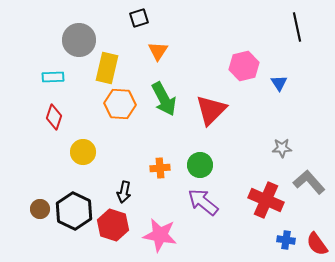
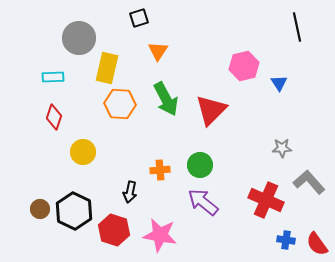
gray circle: moved 2 px up
green arrow: moved 2 px right
orange cross: moved 2 px down
black arrow: moved 6 px right
red hexagon: moved 1 px right, 5 px down
